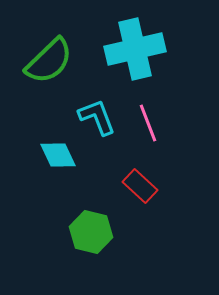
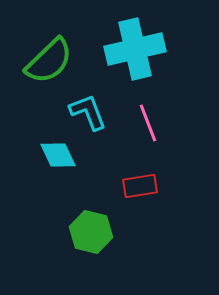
cyan L-shape: moved 9 px left, 5 px up
red rectangle: rotated 52 degrees counterclockwise
